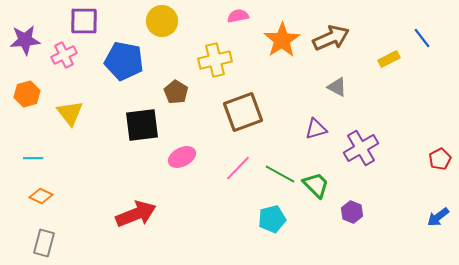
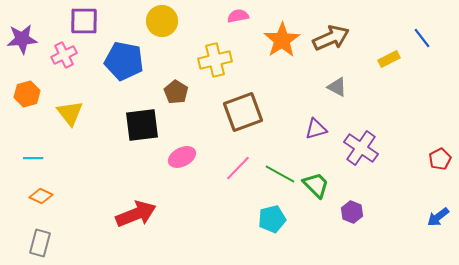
purple star: moved 3 px left, 1 px up
purple cross: rotated 24 degrees counterclockwise
gray rectangle: moved 4 px left
